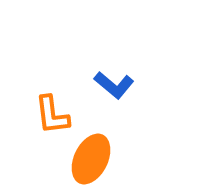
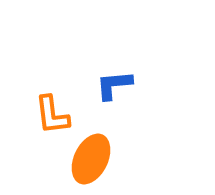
blue L-shape: rotated 135 degrees clockwise
